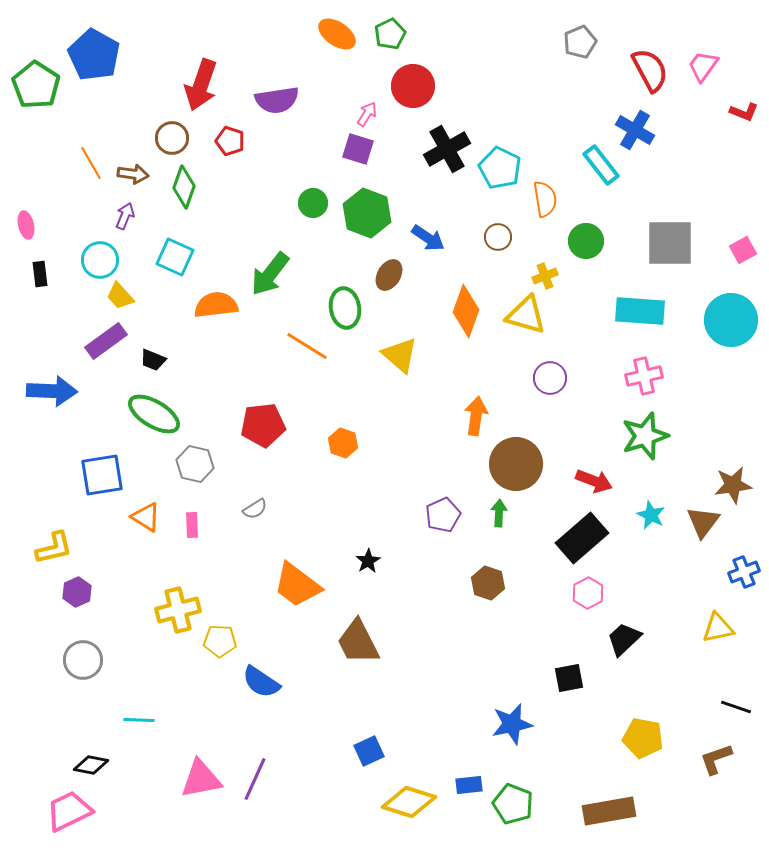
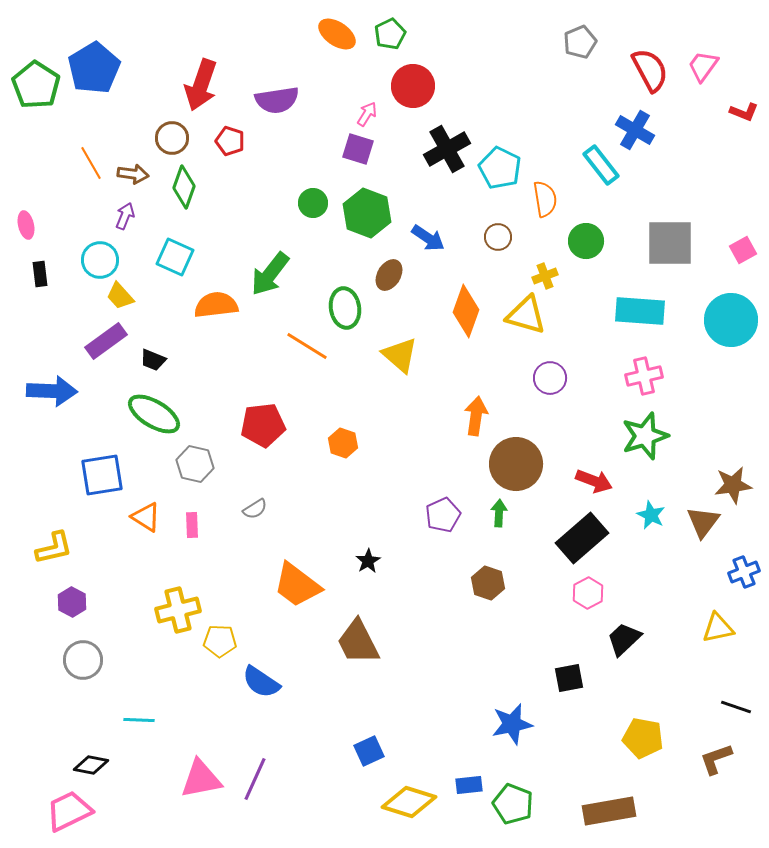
blue pentagon at (94, 55): moved 13 px down; rotated 12 degrees clockwise
purple hexagon at (77, 592): moved 5 px left, 10 px down; rotated 8 degrees counterclockwise
